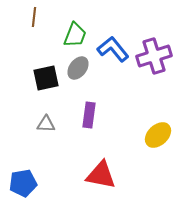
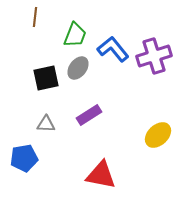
brown line: moved 1 px right
purple rectangle: rotated 50 degrees clockwise
blue pentagon: moved 1 px right, 25 px up
